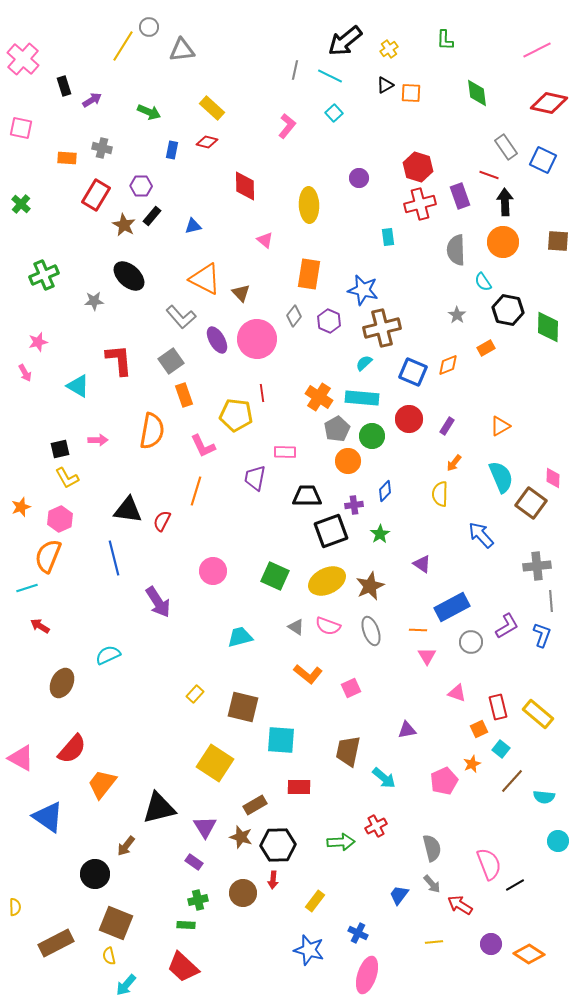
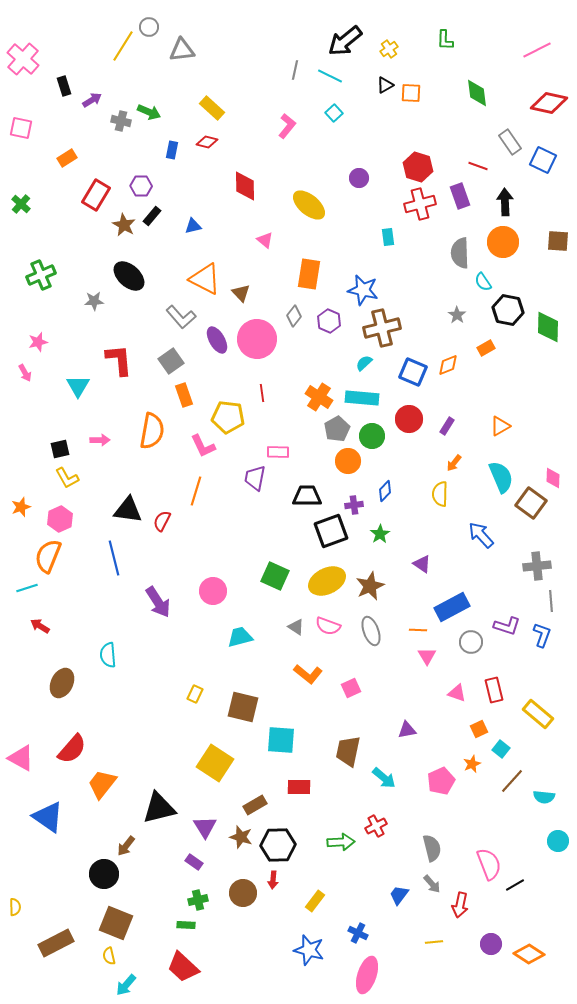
gray rectangle at (506, 147): moved 4 px right, 5 px up
gray cross at (102, 148): moved 19 px right, 27 px up
orange rectangle at (67, 158): rotated 36 degrees counterclockwise
red line at (489, 175): moved 11 px left, 9 px up
yellow ellipse at (309, 205): rotated 48 degrees counterclockwise
gray semicircle at (456, 250): moved 4 px right, 3 px down
green cross at (44, 275): moved 3 px left
cyan triangle at (78, 386): rotated 30 degrees clockwise
yellow pentagon at (236, 415): moved 8 px left, 2 px down
pink arrow at (98, 440): moved 2 px right
pink rectangle at (285, 452): moved 7 px left
pink circle at (213, 571): moved 20 px down
purple L-shape at (507, 626): rotated 48 degrees clockwise
cyan semicircle at (108, 655): rotated 70 degrees counterclockwise
yellow rectangle at (195, 694): rotated 18 degrees counterclockwise
red rectangle at (498, 707): moved 4 px left, 17 px up
pink pentagon at (444, 781): moved 3 px left
black circle at (95, 874): moved 9 px right
red arrow at (460, 905): rotated 110 degrees counterclockwise
